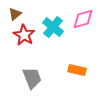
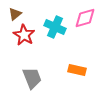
pink diamond: moved 2 px right, 1 px up
cyan cross: moved 2 px right; rotated 15 degrees counterclockwise
